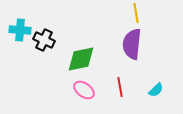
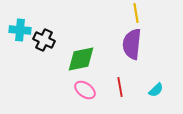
pink ellipse: moved 1 px right
